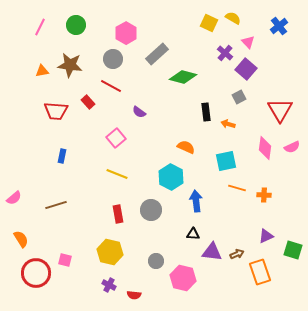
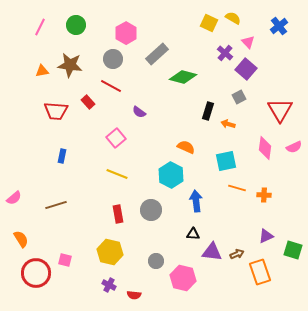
black rectangle at (206, 112): moved 2 px right, 1 px up; rotated 24 degrees clockwise
pink semicircle at (292, 147): moved 2 px right
cyan hexagon at (171, 177): moved 2 px up
